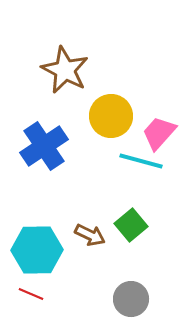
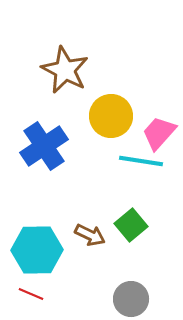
cyan line: rotated 6 degrees counterclockwise
